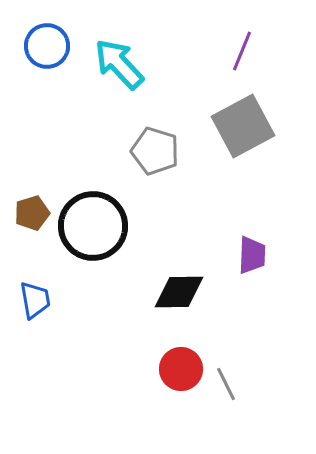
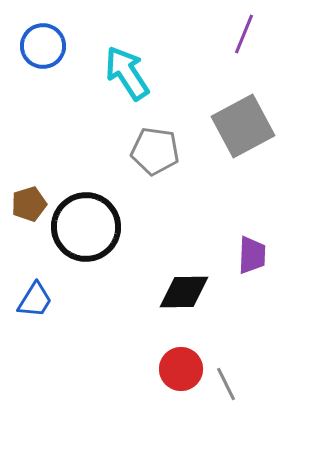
blue circle: moved 4 px left
purple line: moved 2 px right, 17 px up
cyan arrow: moved 8 px right, 9 px down; rotated 10 degrees clockwise
gray pentagon: rotated 9 degrees counterclockwise
brown pentagon: moved 3 px left, 9 px up
black circle: moved 7 px left, 1 px down
black diamond: moved 5 px right
blue trapezoid: rotated 42 degrees clockwise
